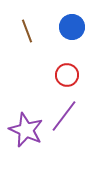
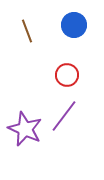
blue circle: moved 2 px right, 2 px up
purple star: moved 1 px left, 1 px up
